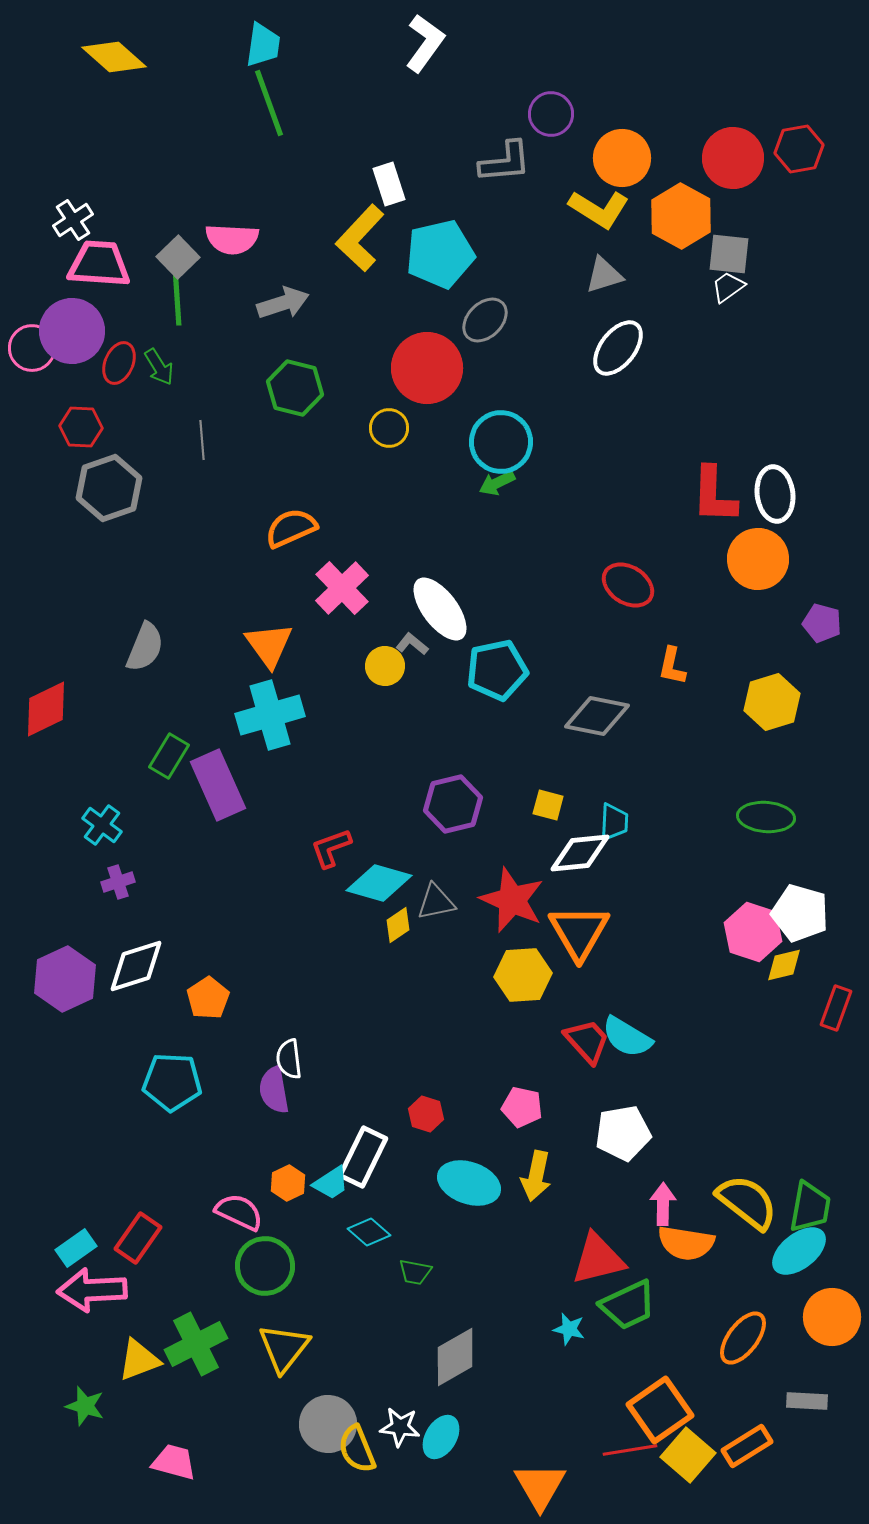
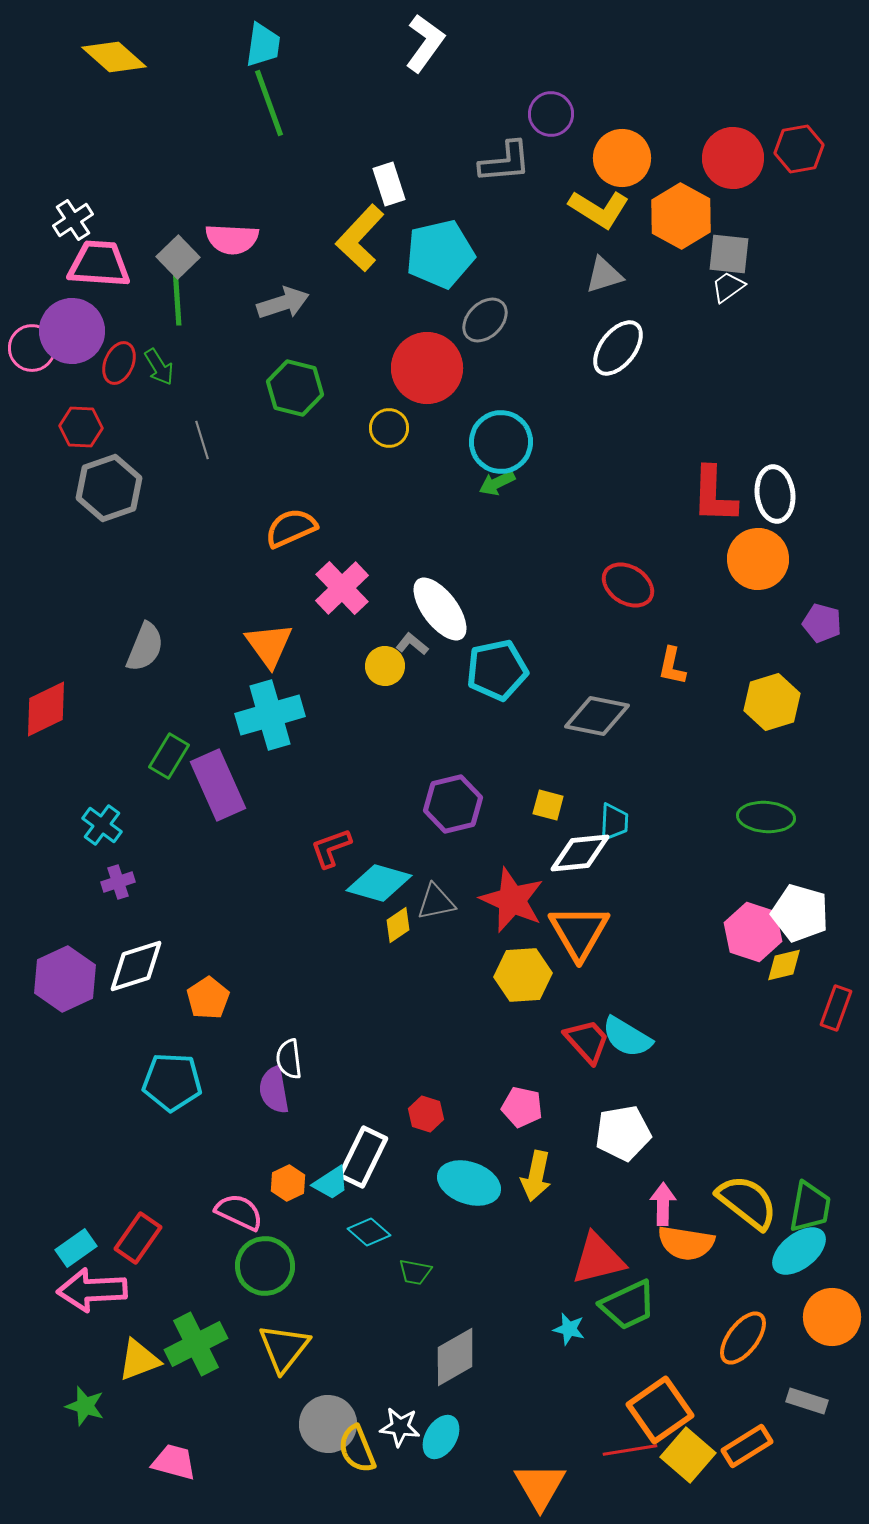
gray line at (202, 440): rotated 12 degrees counterclockwise
gray rectangle at (807, 1401): rotated 15 degrees clockwise
